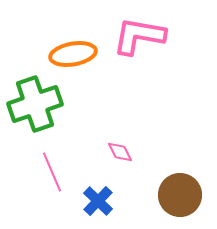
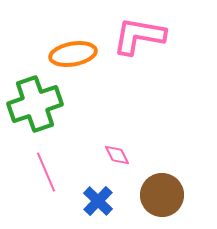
pink diamond: moved 3 px left, 3 px down
pink line: moved 6 px left
brown circle: moved 18 px left
